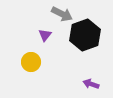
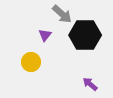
gray arrow: rotated 15 degrees clockwise
black hexagon: rotated 20 degrees clockwise
purple arrow: moved 1 px left; rotated 21 degrees clockwise
